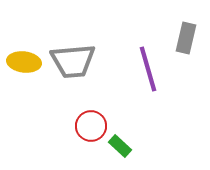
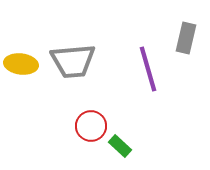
yellow ellipse: moved 3 px left, 2 px down
